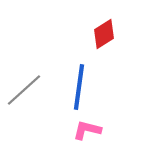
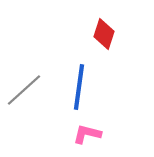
red diamond: rotated 40 degrees counterclockwise
pink L-shape: moved 4 px down
